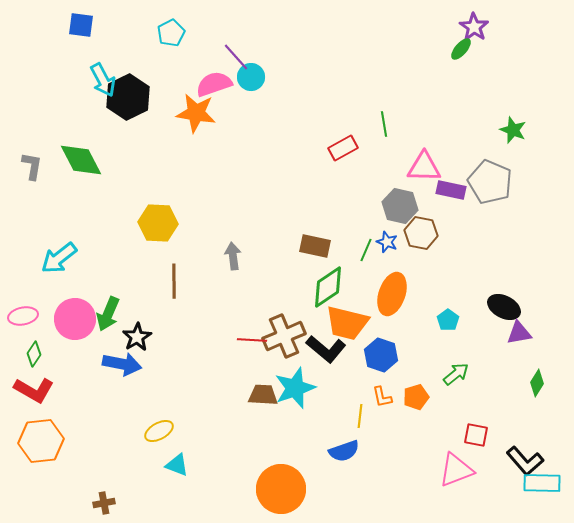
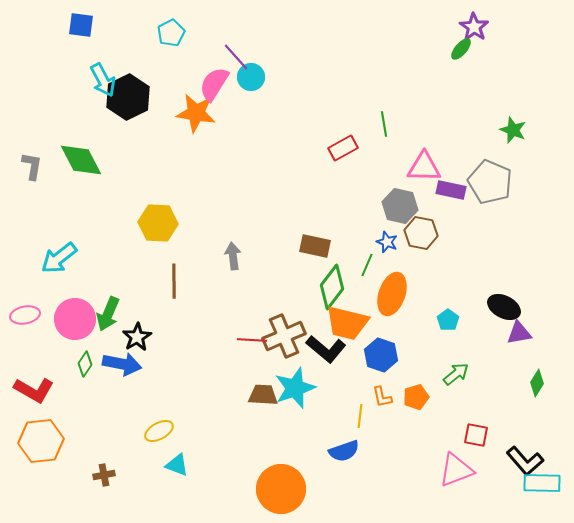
pink semicircle at (214, 84): rotated 39 degrees counterclockwise
green line at (366, 250): moved 1 px right, 15 px down
green diamond at (328, 287): moved 4 px right; rotated 18 degrees counterclockwise
pink ellipse at (23, 316): moved 2 px right, 1 px up
green diamond at (34, 354): moved 51 px right, 10 px down
brown cross at (104, 503): moved 28 px up
